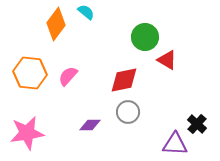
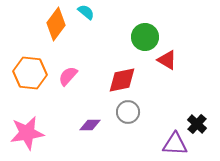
red diamond: moved 2 px left
